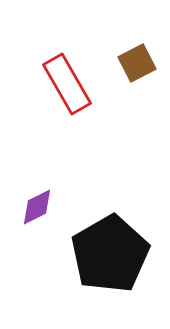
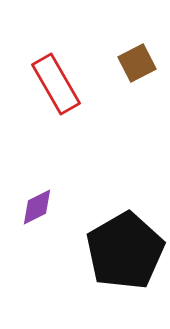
red rectangle: moved 11 px left
black pentagon: moved 15 px right, 3 px up
